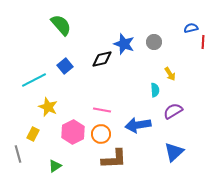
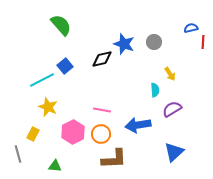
cyan line: moved 8 px right
purple semicircle: moved 1 px left, 2 px up
green triangle: rotated 40 degrees clockwise
